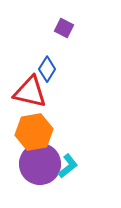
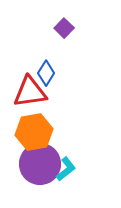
purple square: rotated 18 degrees clockwise
blue diamond: moved 1 px left, 4 px down
red triangle: rotated 21 degrees counterclockwise
cyan L-shape: moved 2 px left, 3 px down
